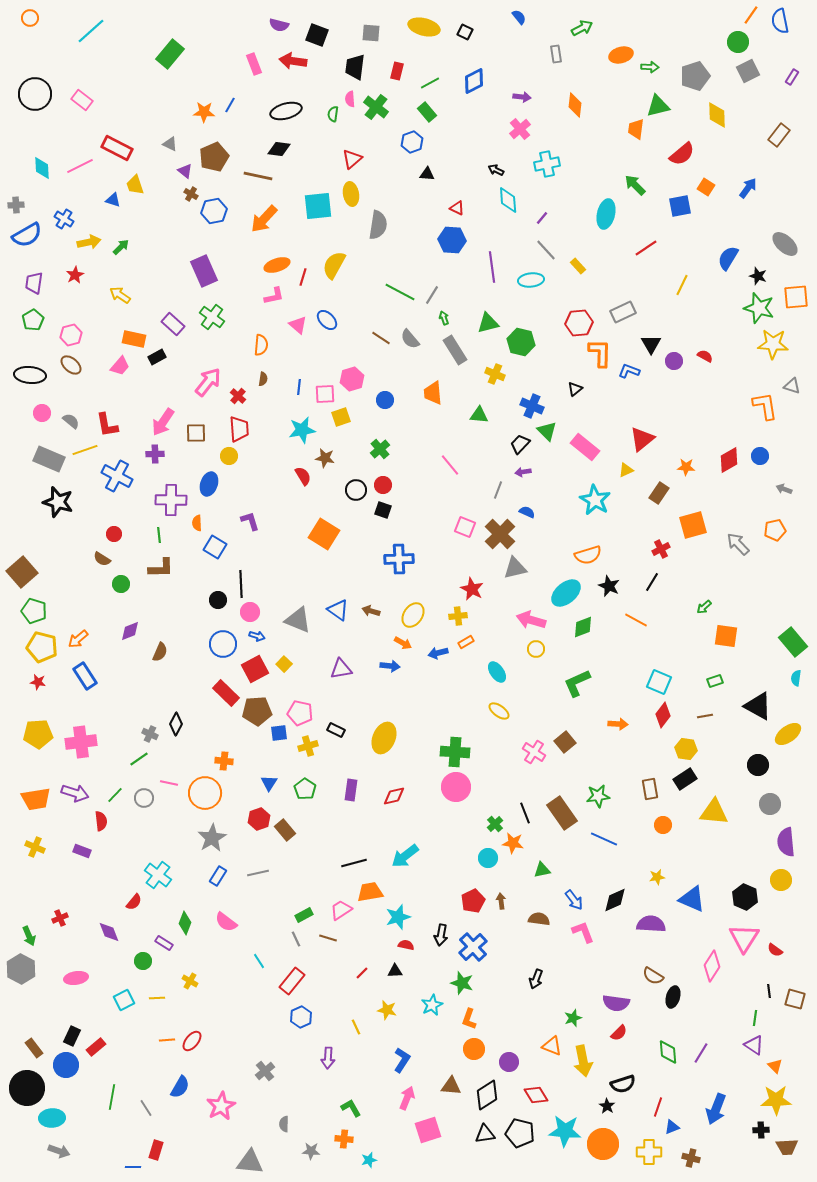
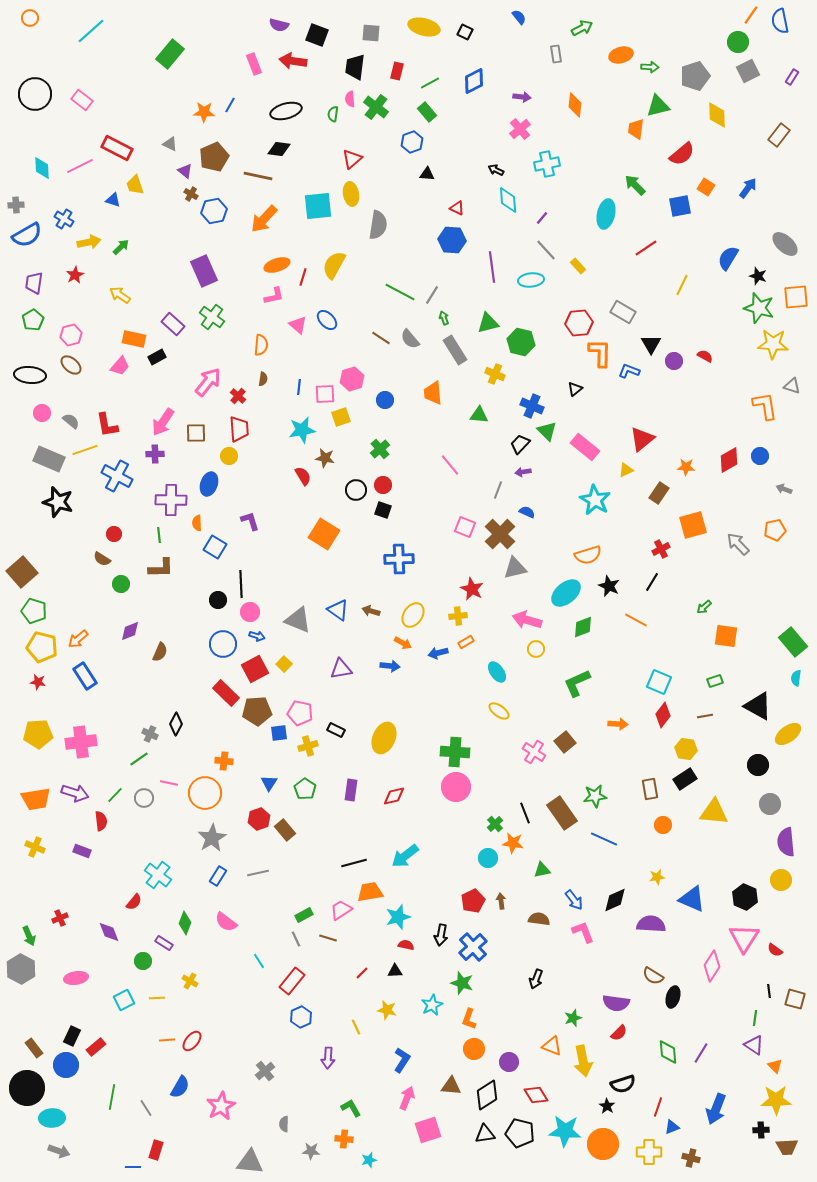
gray rectangle at (623, 312): rotated 55 degrees clockwise
pink arrow at (531, 620): moved 4 px left
green star at (598, 796): moved 3 px left
